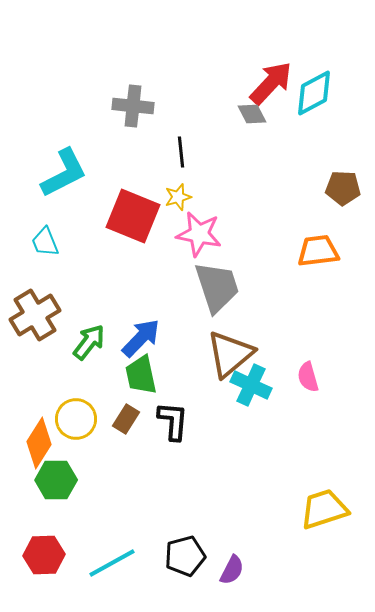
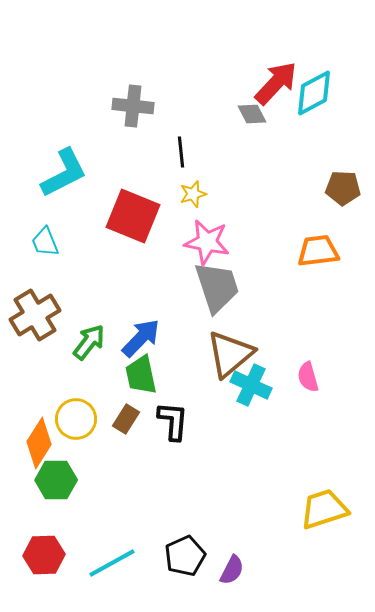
red arrow: moved 5 px right
yellow star: moved 15 px right, 3 px up
pink star: moved 8 px right, 8 px down
black pentagon: rotated 9 degrees counterclockwise
